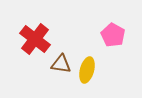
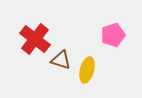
pink pentagon: rotated 25 degrees clockwise
brown triangle: moved 4 px up; rotated 10 degrees clockwise
